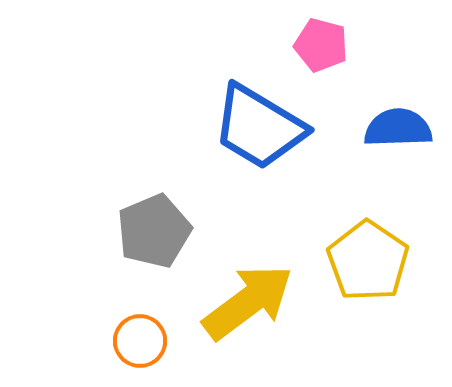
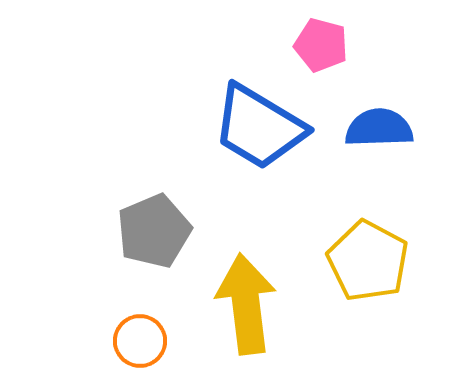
blue semicircle: moved 19 px left
yellow pentagon: rotated 6 degrees counterclockwise
yellow arrow: moved 2 px left, 2 px down; rotated 60 degrees counterclockwise
